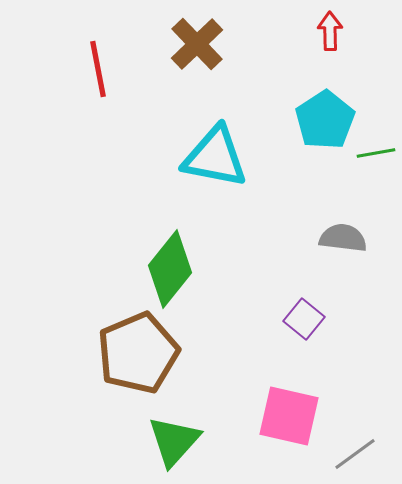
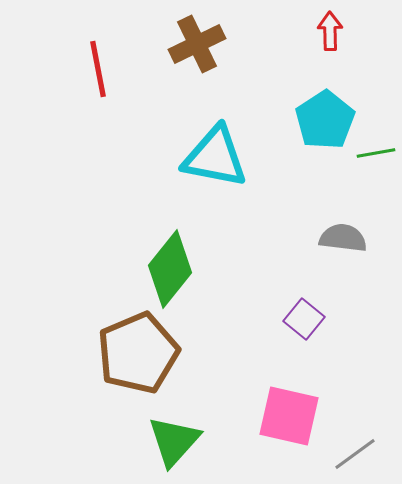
brown cross: rotated 18 degrees clockwise
